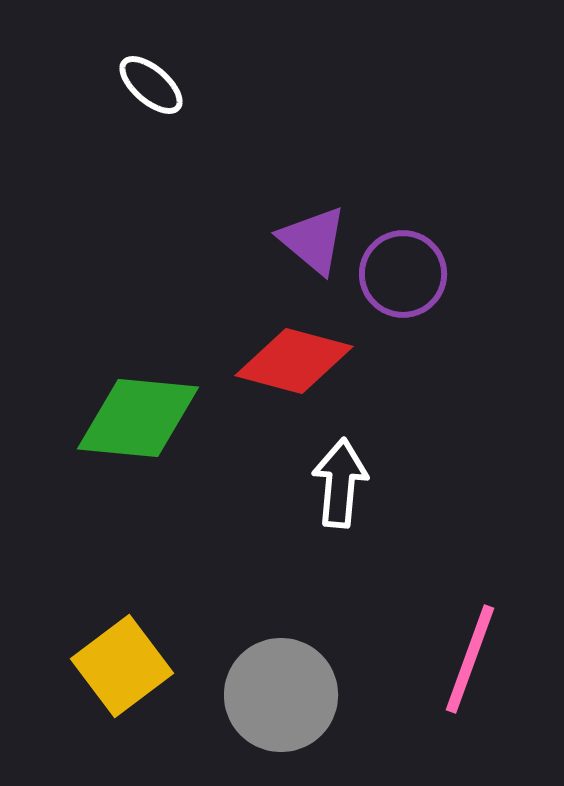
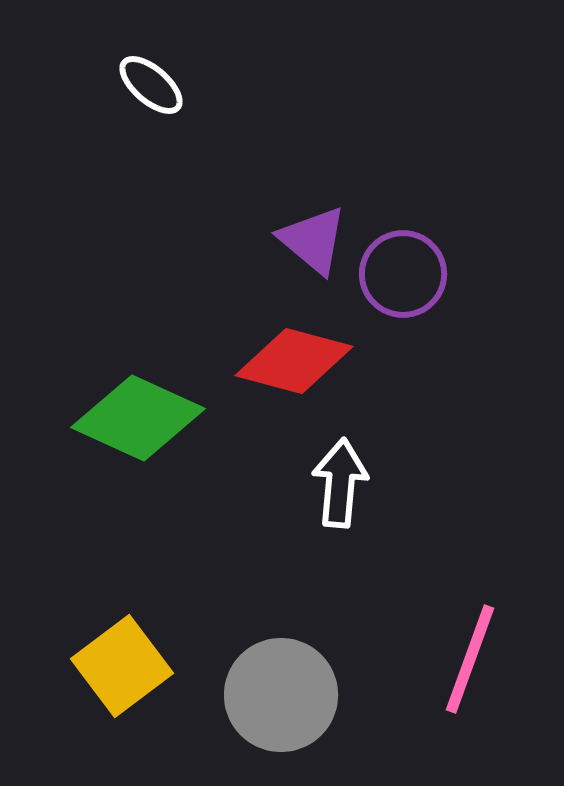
green diamond: rotated 19 degrees clockwise
